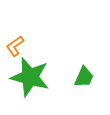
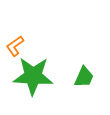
green star: moved 3 px right, 1 px up; rotated 12 degrees counterclockwise
